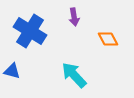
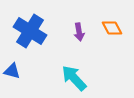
purple arrow: moved 5 px right, 15 px down
orange diamond: moved 4 px right, 11 px up
cyan arrow: moved 3 px down
